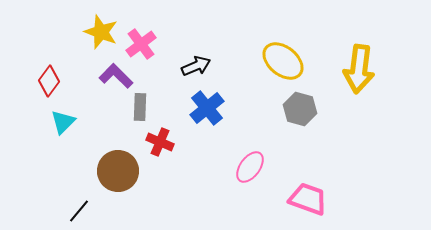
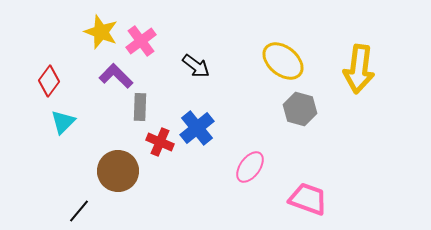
pink cross: moved 3 px up
black arrow: rotated 60 degrees clockwise
blue cross: moved 10 px left, 20 px down
